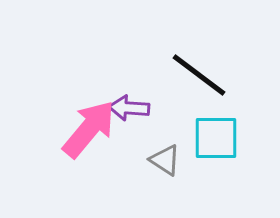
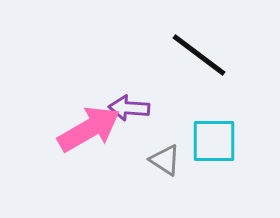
black line: moved 20 px up
pink arrow: rotated 20 degrees clockwise
cyan square: moved 2 px left, 3 px down
